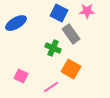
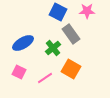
blue square: moved 1 px left, 1 px up
blue ellipse: moved 7 px right, 20 px down
green cross: rotated 28 degrees clockwise
pink square: moved 2 px left, 4 px up
pink line: moved 6 px left, 9 px up
